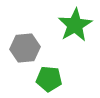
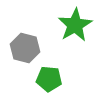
gray hexagon: rotated 20 degrees clockwise
